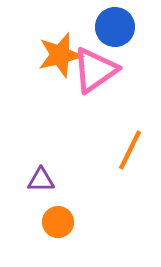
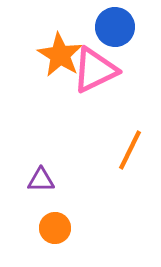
orange star: rotated 27 degrees counterclockwise
pink triangle: rotated 9 degrees clockwise
orange circle: moved 3 px left, 6 px down
